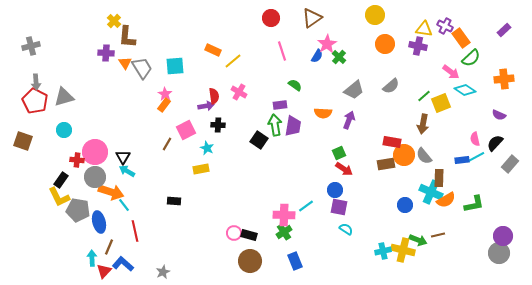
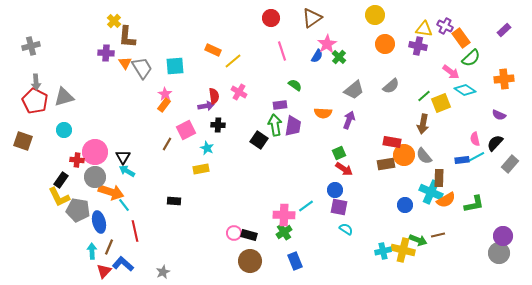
cyan arrow at (92, 258): moved 7 px up
